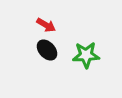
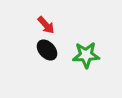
red arrow: rotated 18 degrees clockwise
